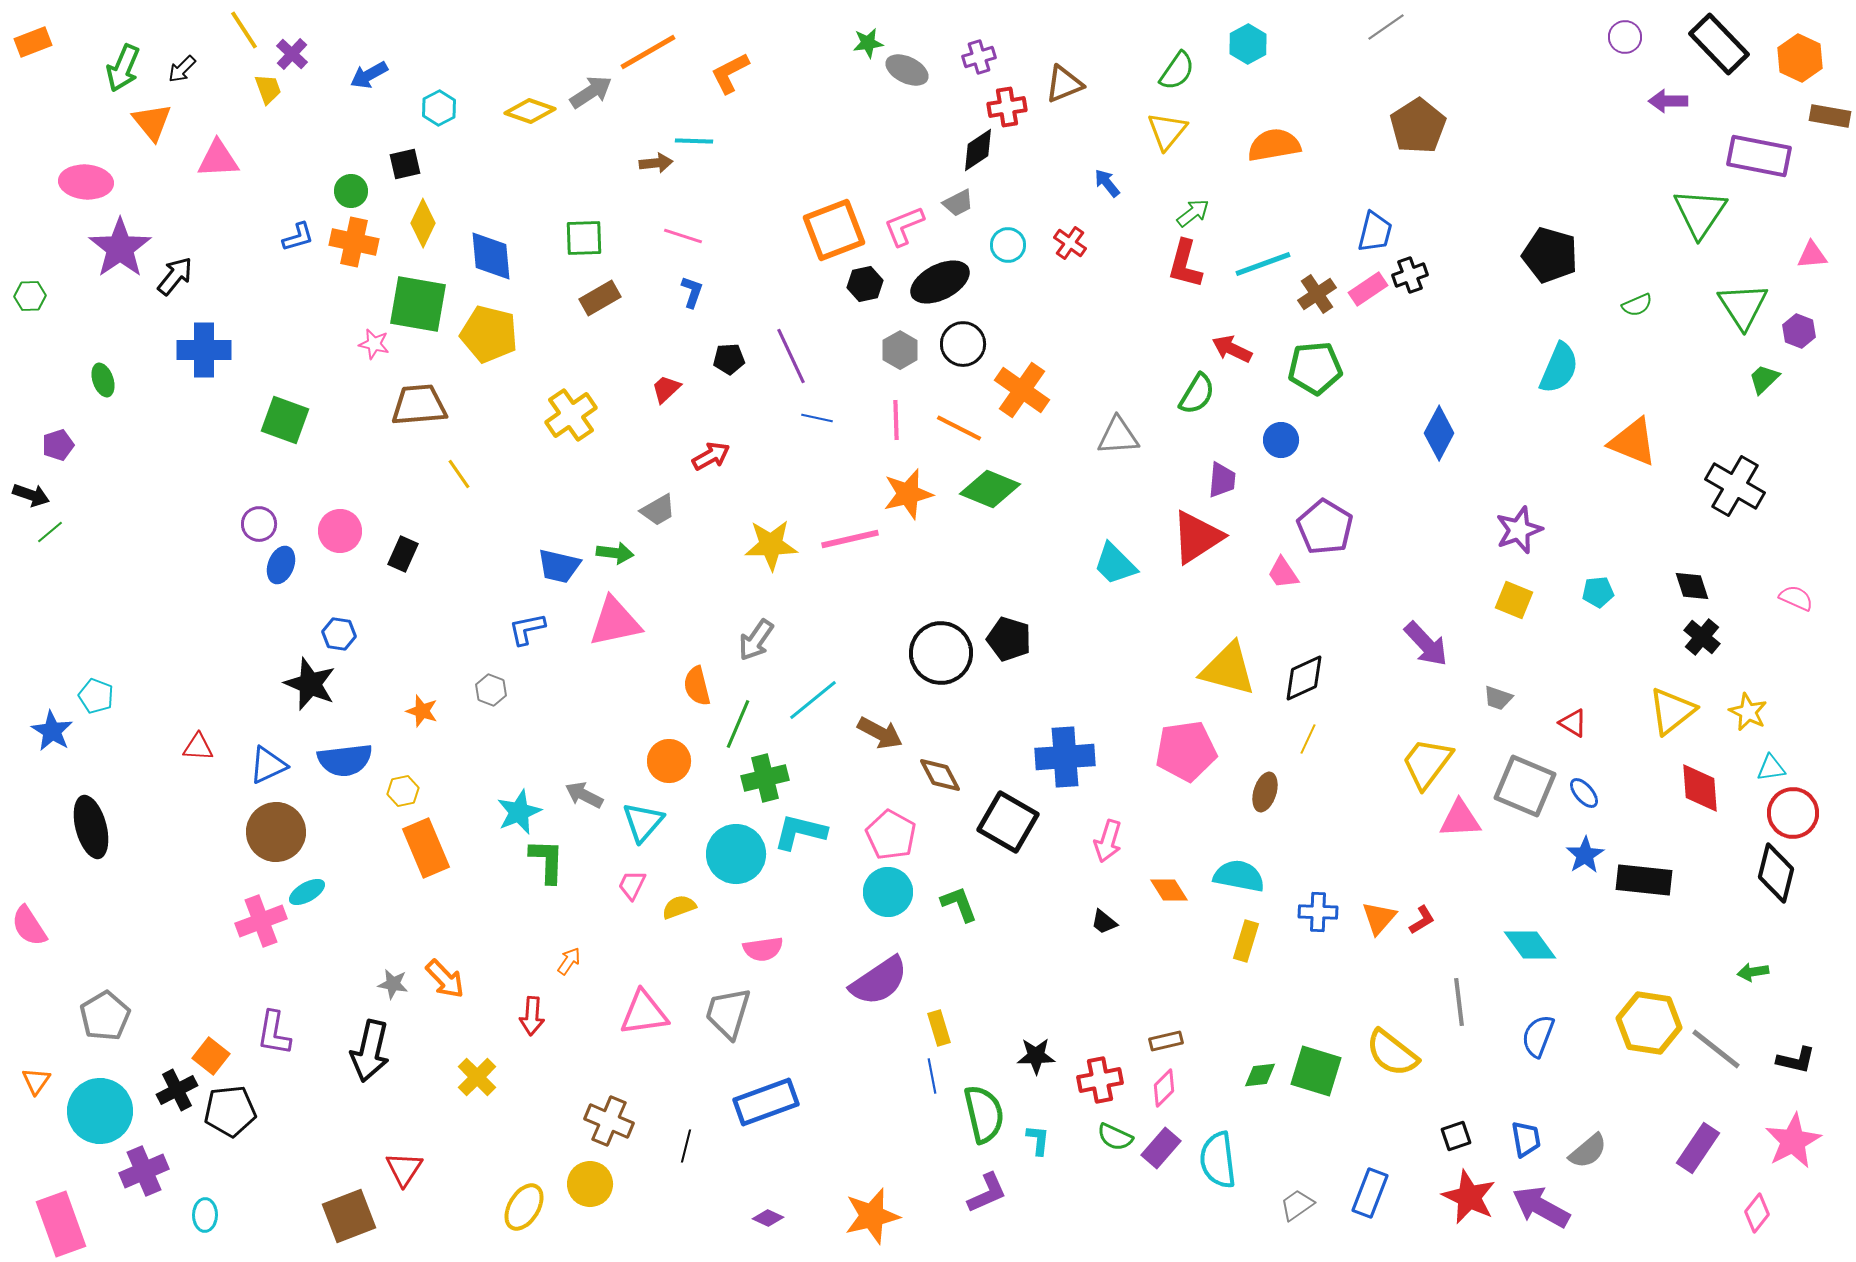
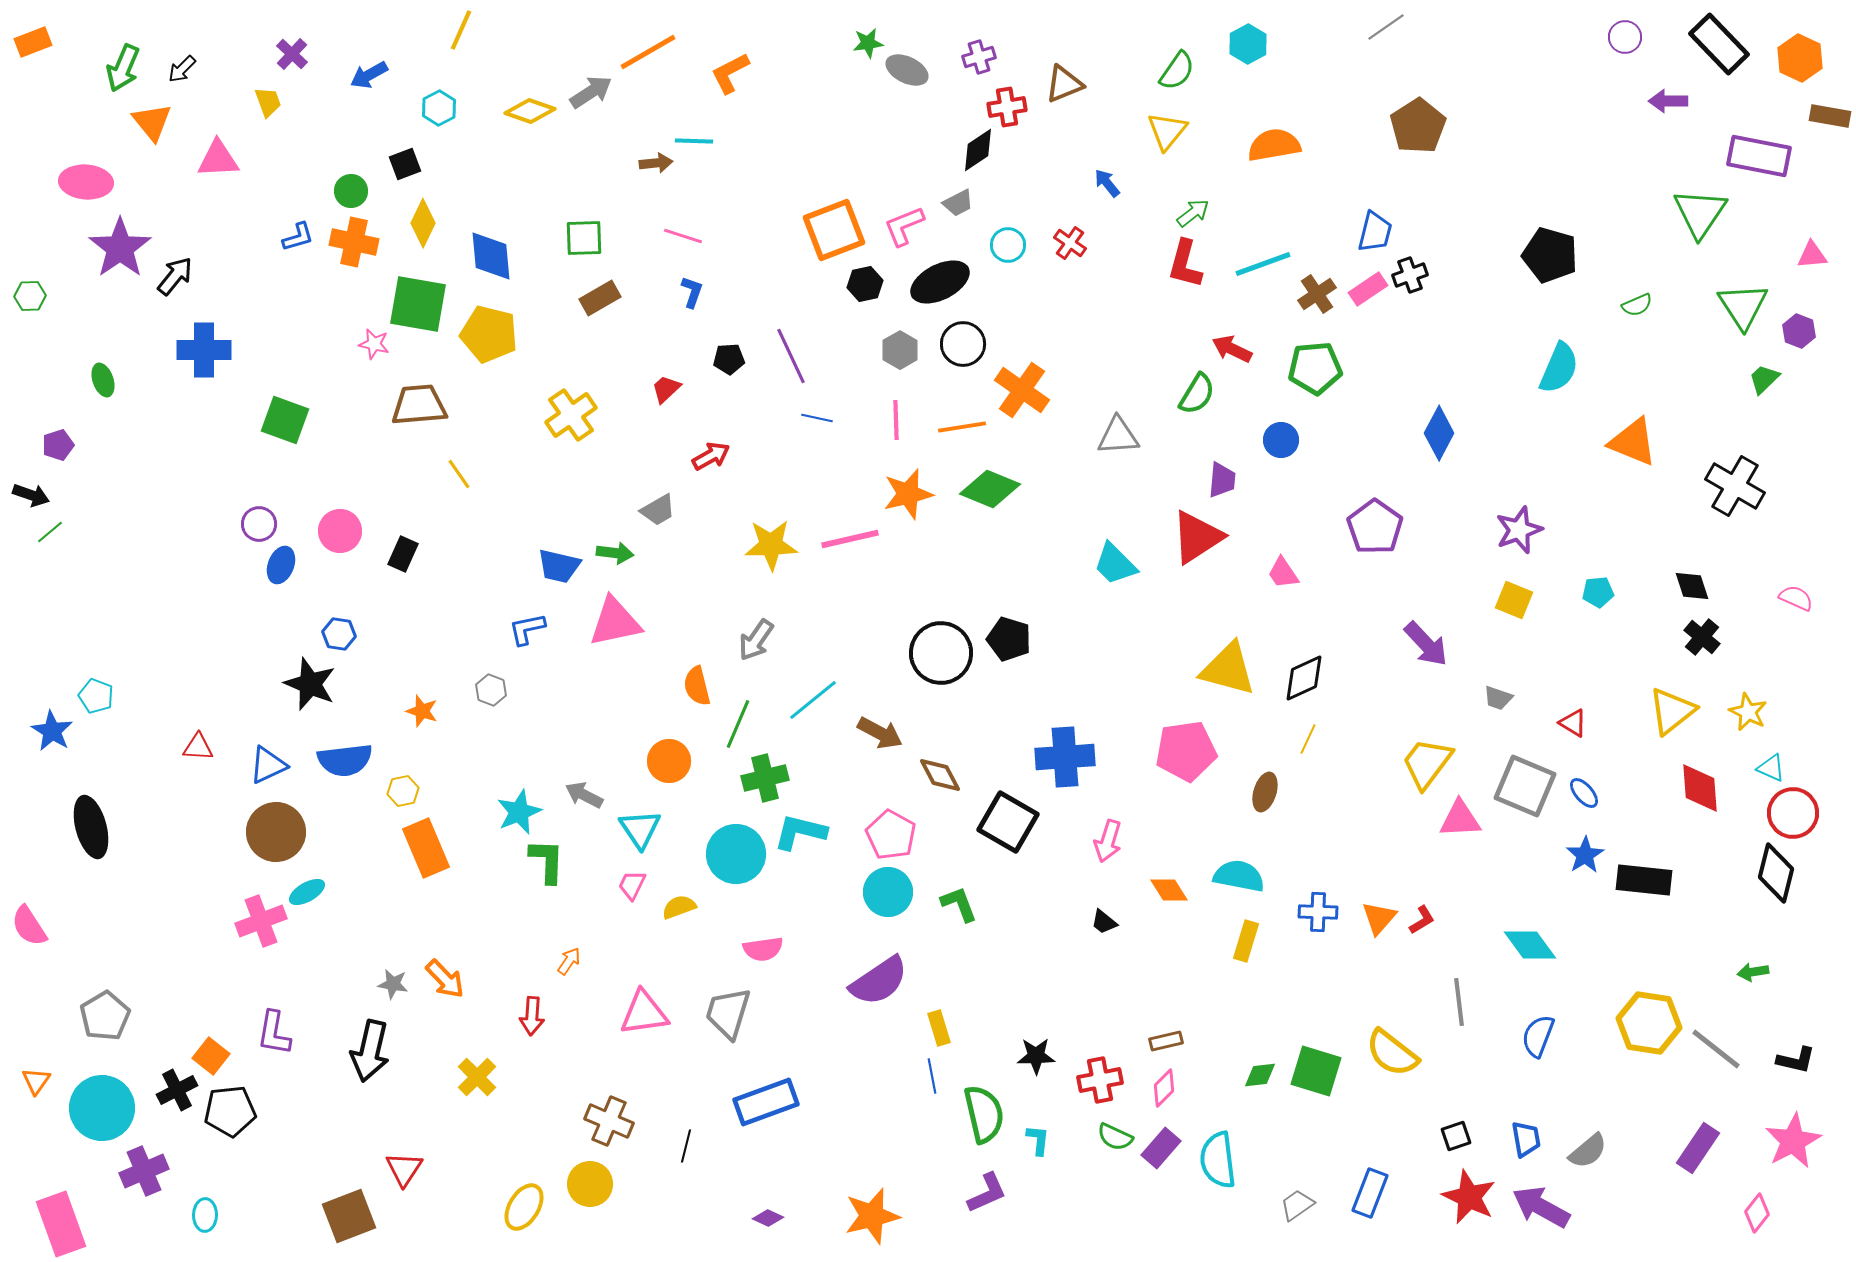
yellow line at (244, 30): moved 217 px right; rotated 57 degrees clockwise
yellow trapezoid at (268, 89): moved 13 px down
black square at (405, 164): rotated 8 degrees counterclockwise
orange line at (959, 428): moved 3 px right, 1 px up; rotated 36 degrees counterclockwise
purple pentagon at (1325, 527): moved 50 px right; rotated 4 degrees clockwise
cyan triangle at (1771, 768): rotated 32 degrees clockwise
cyan triangle at (643, 822): moved 3 px left, 7 px down; rotated 15 degrees counterclockwise
cyan circle at (100, 1111): moved 2 px right, 3 px up
